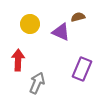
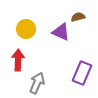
yellow circle: moved 4 px left, 5 px down
purple rectangle: moved 4 px down
